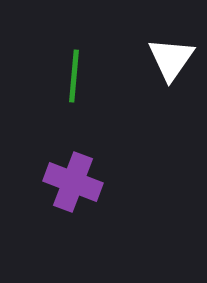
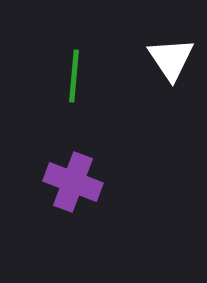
white triangle: rotated 9 degrees counterclockwise
